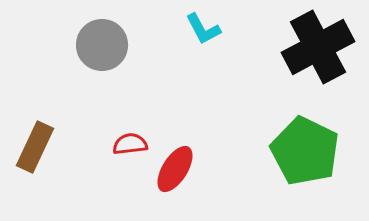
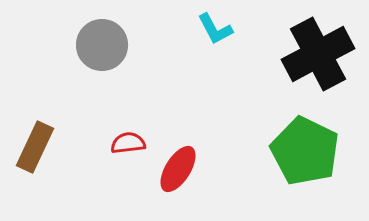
cyan L-shape: moved 12 px right
black cross: moved 7 px down
red semicircle: moved 2 px left, 1 px up
red ellipse: moved 3 px right
